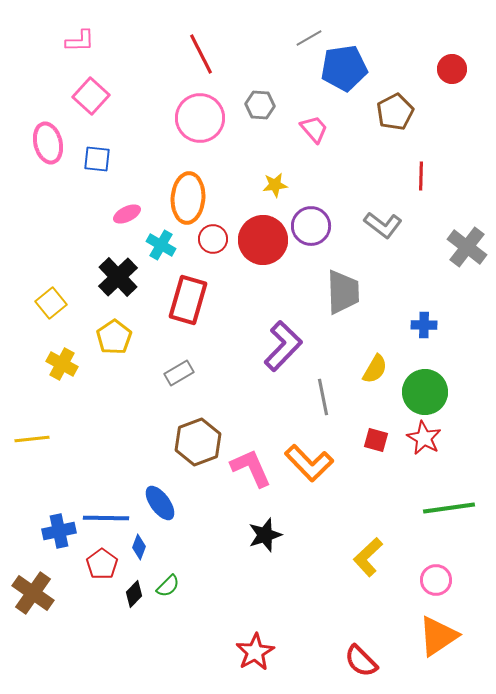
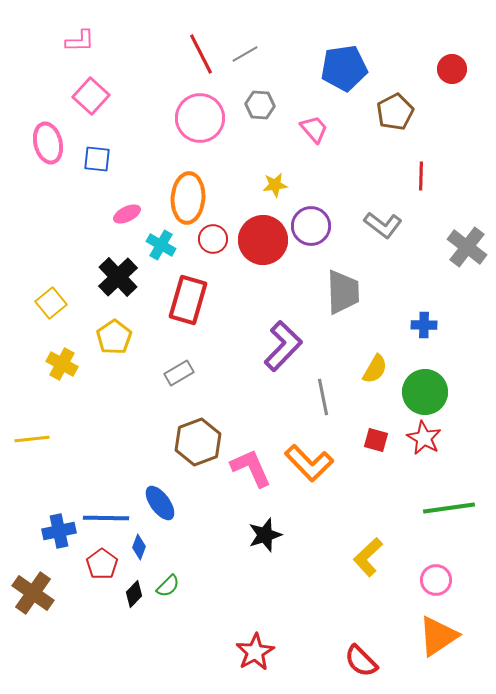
gray line at (309, 38): moved 64 px left, 16 px down
